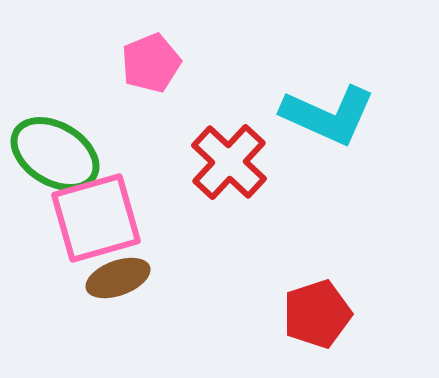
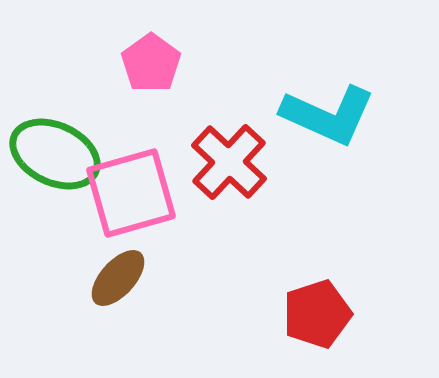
pink pentagon: rotated 14 degrees counterclockwise
green ellipse: rotated 6 degrees counterclockwise
pink square: moved 35 px right, 25 px up
brown ellipse: rotated 28 degrees counterclockwise
